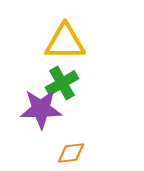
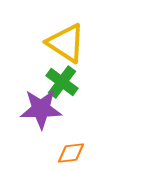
yellow triangle: moved 1 px right, 1 px down; rotated 33 degrees clockwise
green cross: moved 1 px up; rotated 24 degrees counterclockwise
